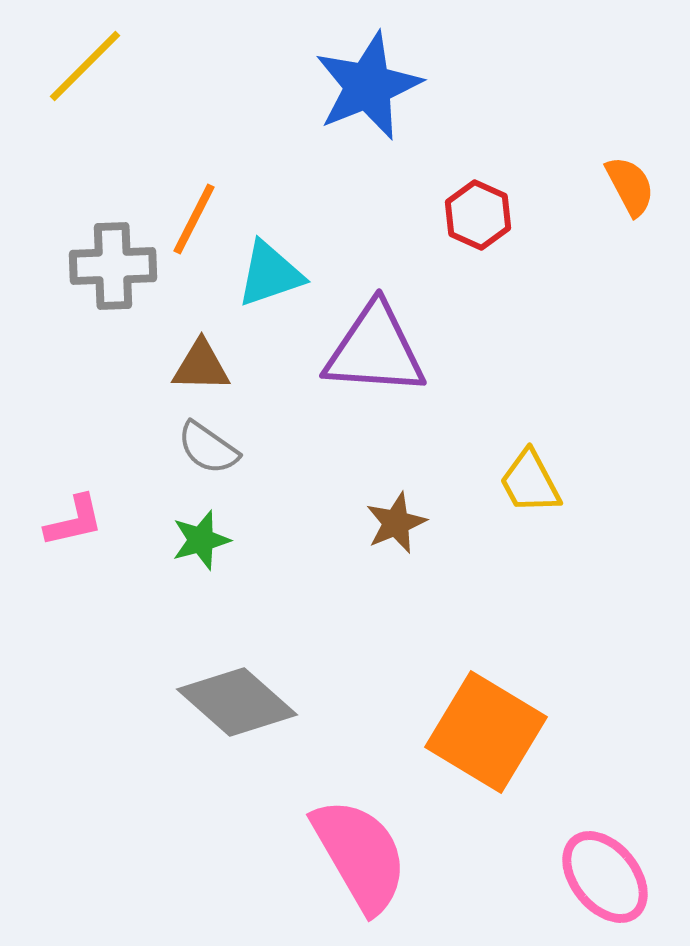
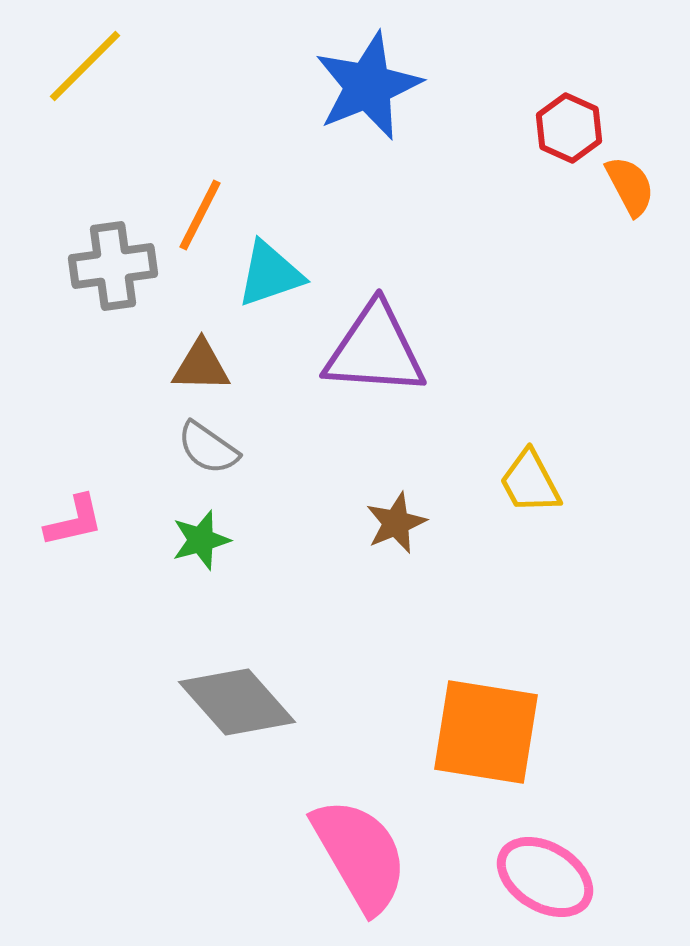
red hexagon: moved 91 px right, 87 px up
orange line: moved 6 px right, 4 px up
gray cross: rotated 6 degrees counterclockwise
gray diamond: rotated 7 degrees clockwise
orange square: rotated 22 degrees counterclockwise
pink ellipse: moved 60 px left; rotated 20 degrees counterclockwise
